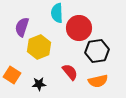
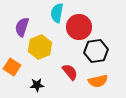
cyan semicircle: rotated 12 degrees clockwise
red circle: moved 1 px up
yellow hexagon: moved 1 px right
black hexagon: moved 1 px left
orange square: moved 8 px up
black star: moved 2 px left, 1 px down
